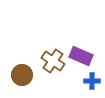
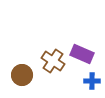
purple rectangle: moved 1 px right, 2 px up
